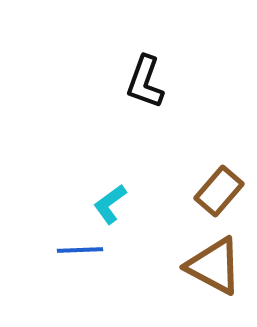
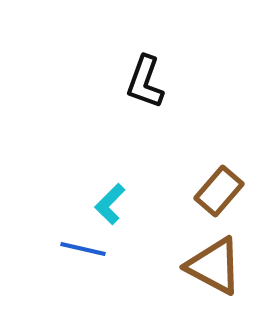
cyan L-shape: rotated 9 degrees counterclockwise
blue line: moved 3 px right, 1 px up; rotated 15 degrees clockwise
